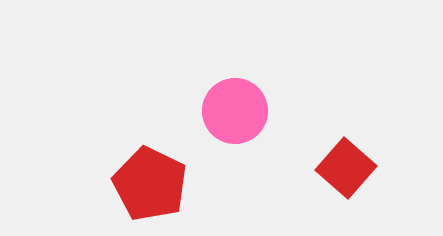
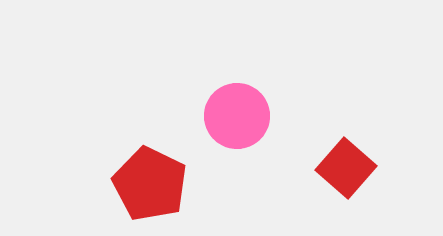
pink circle: moved 2 px right, 5 px down
